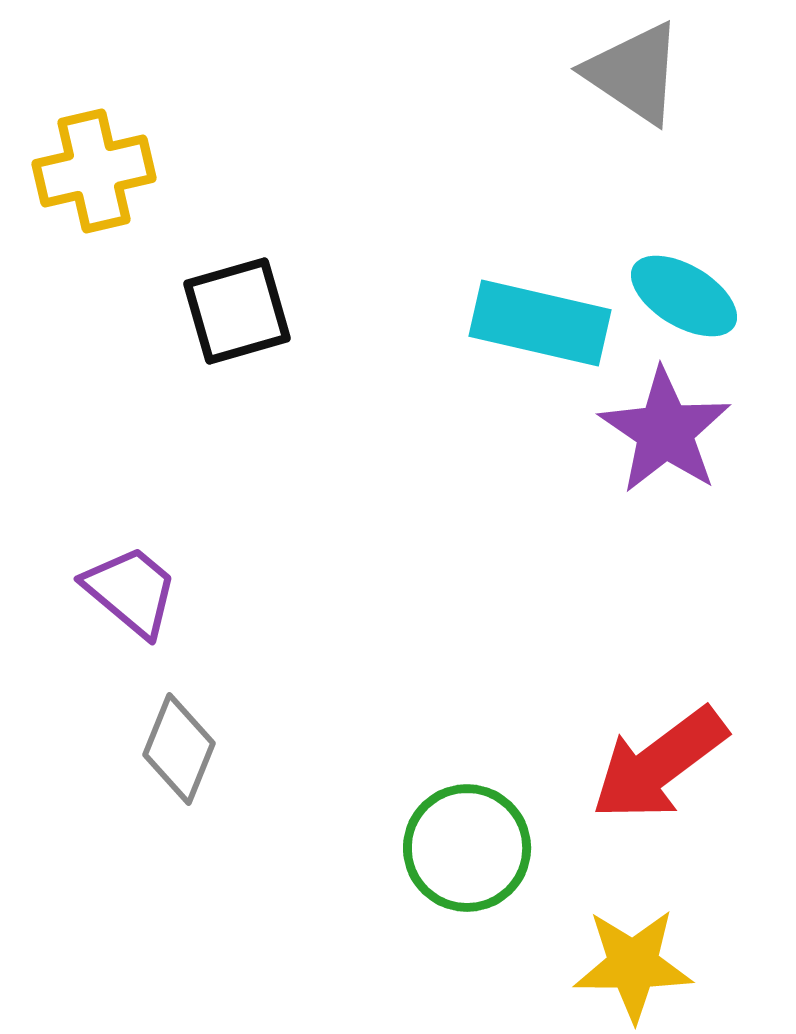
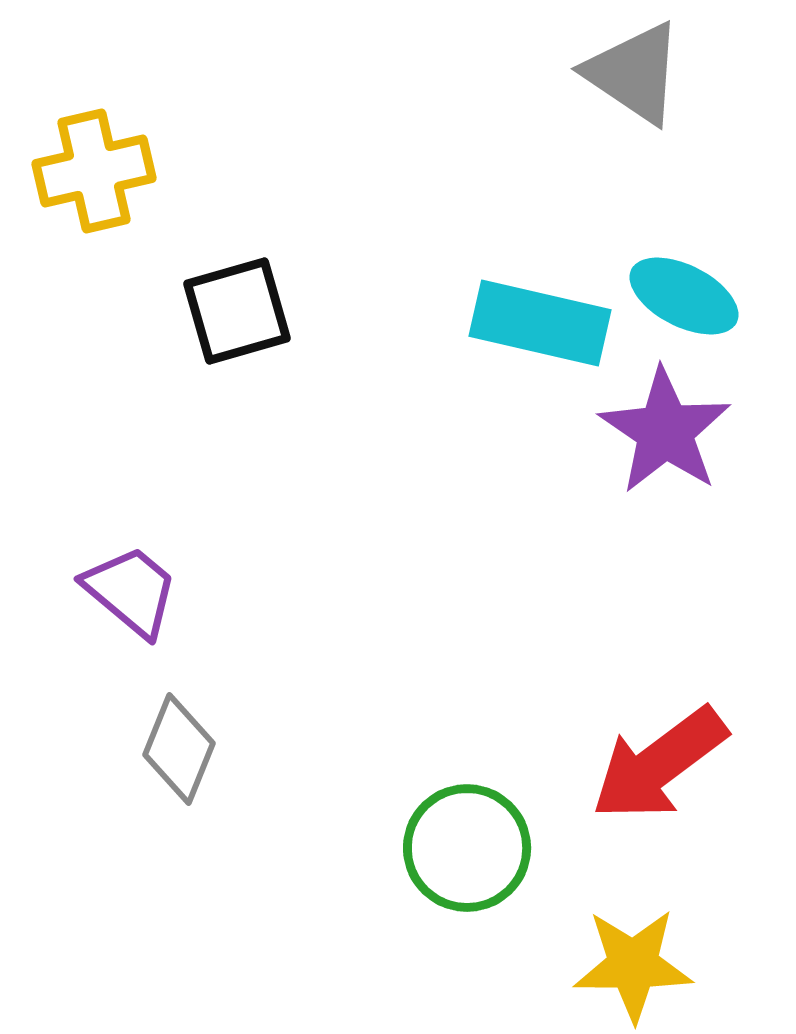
cyan ellipse: rotated 4 degrees counterclockwise
